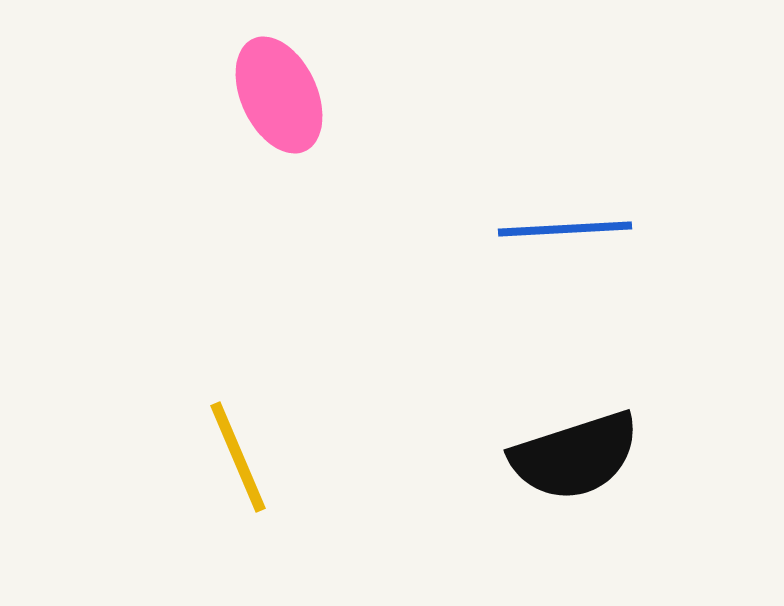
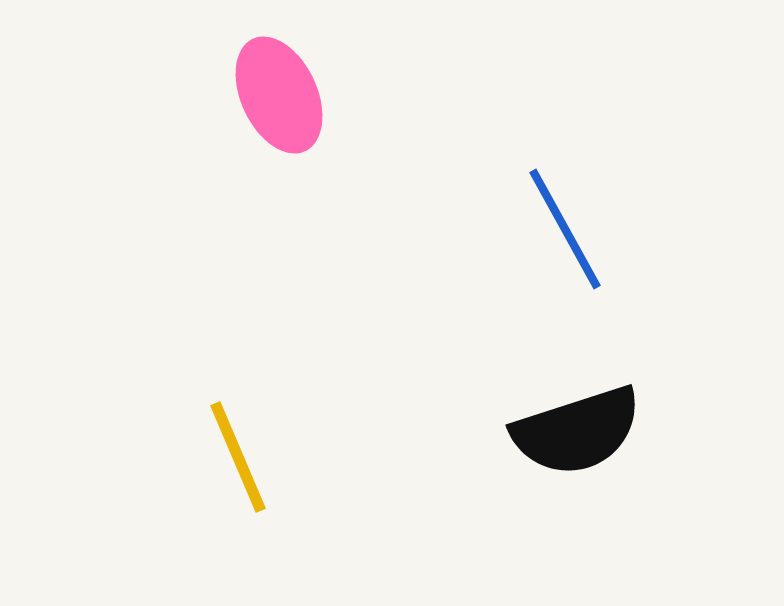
blue line: rotated 64 degrees clockwise
black semicircle: moved 2 px right, 25 px up
